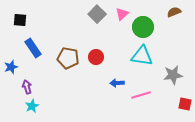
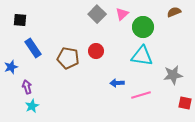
red circle: moved 6 px up
red square: moved 1 px up
